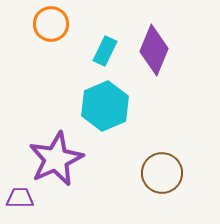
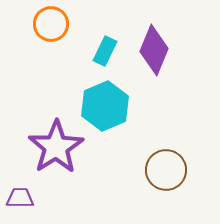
purple star: moved 12 px up; rotated 8 degrees counterclockwise
brown circle: moved 4 px right, 3 px up
